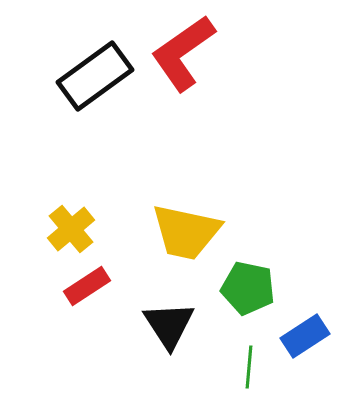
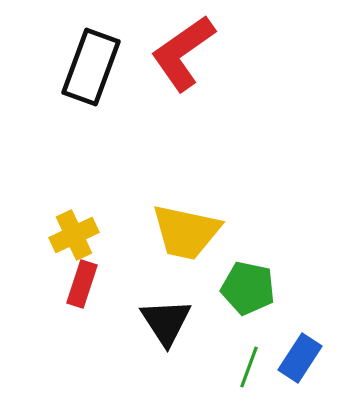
black rectangle: moved 4 px left, 9 px up; rotated 34 degrees counterclockwise
yellow cross: moved 3 px right, 6 px down; rotated 15 degrees clockwise
red rectangle: moved 5 px left, 2 px up; rotated 39 degrees counterclockwise
black triangle: moved 3 px left, 3 px up
blue rectangle: moved 5 px left, 22 px down; rotated 24 degrees counterclockwise
green line: rotated 15 degrees clockwise
